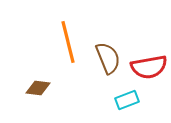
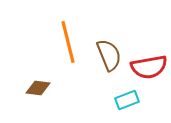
brown semicircle: moved 1 px right, 3 px up
